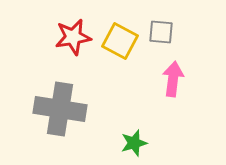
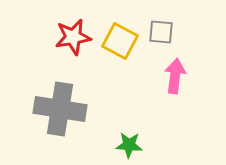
pink arrow: moved 2 px right, 3 px up
green star: moved 5 px left, 2 px down; rotated 20 degrees clockwise
